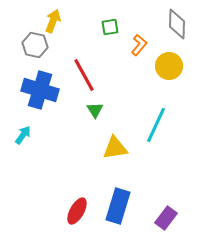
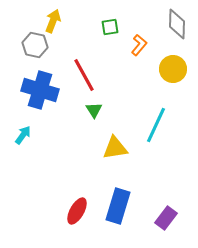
yellow circle: moved 4 px right, 3 px down
green triangle: moved 1 px left
